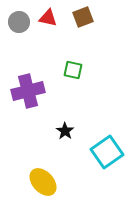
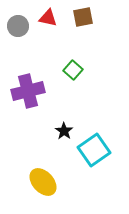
brown square: rotated 10 degrees clockwise
gray circle: moved 1 px left, 4 px down
green square: rotated 30 degrees clockwise
black star: moved 1 px left
cyan square: moved 13 px left, 2 px up
